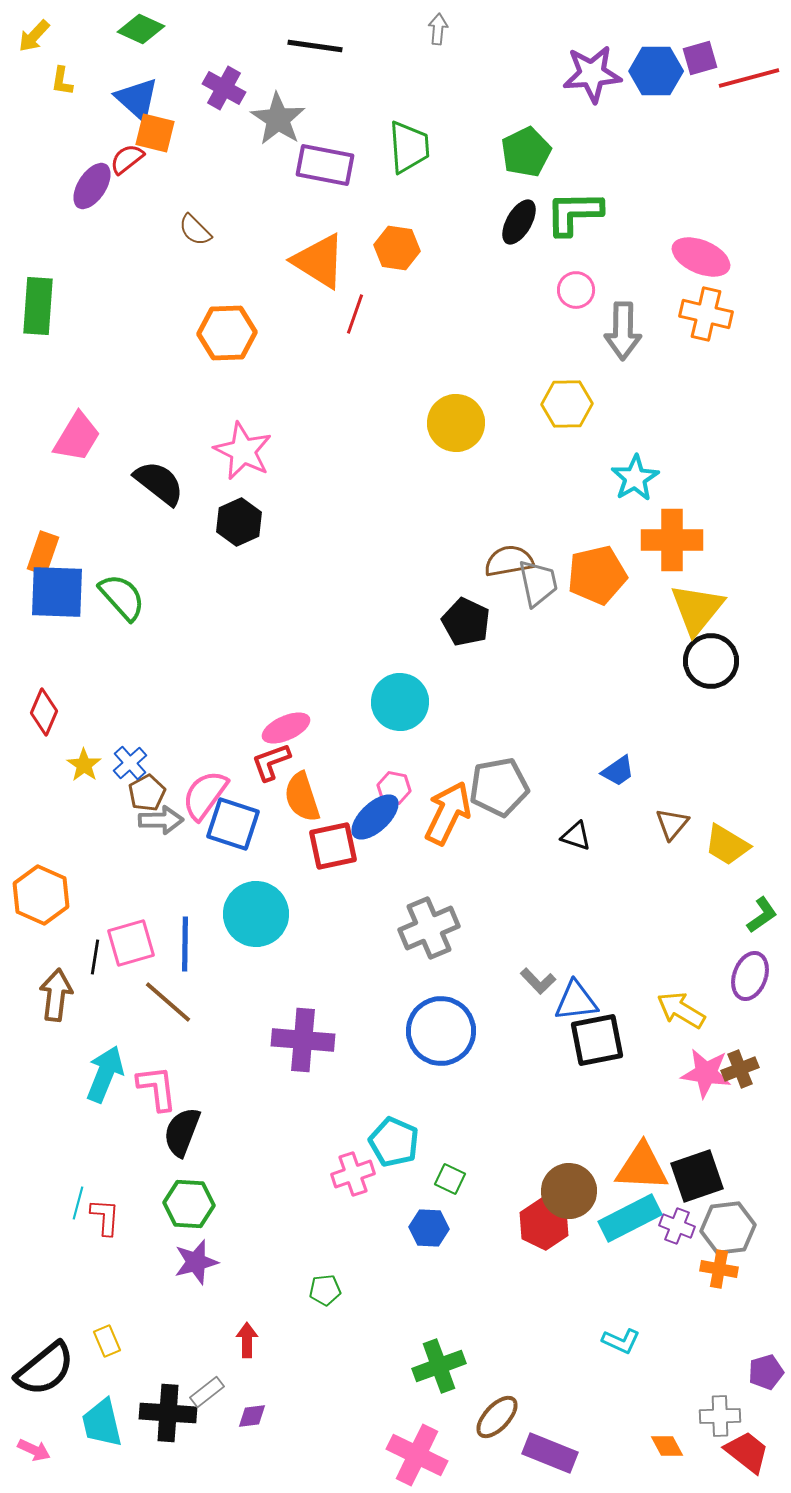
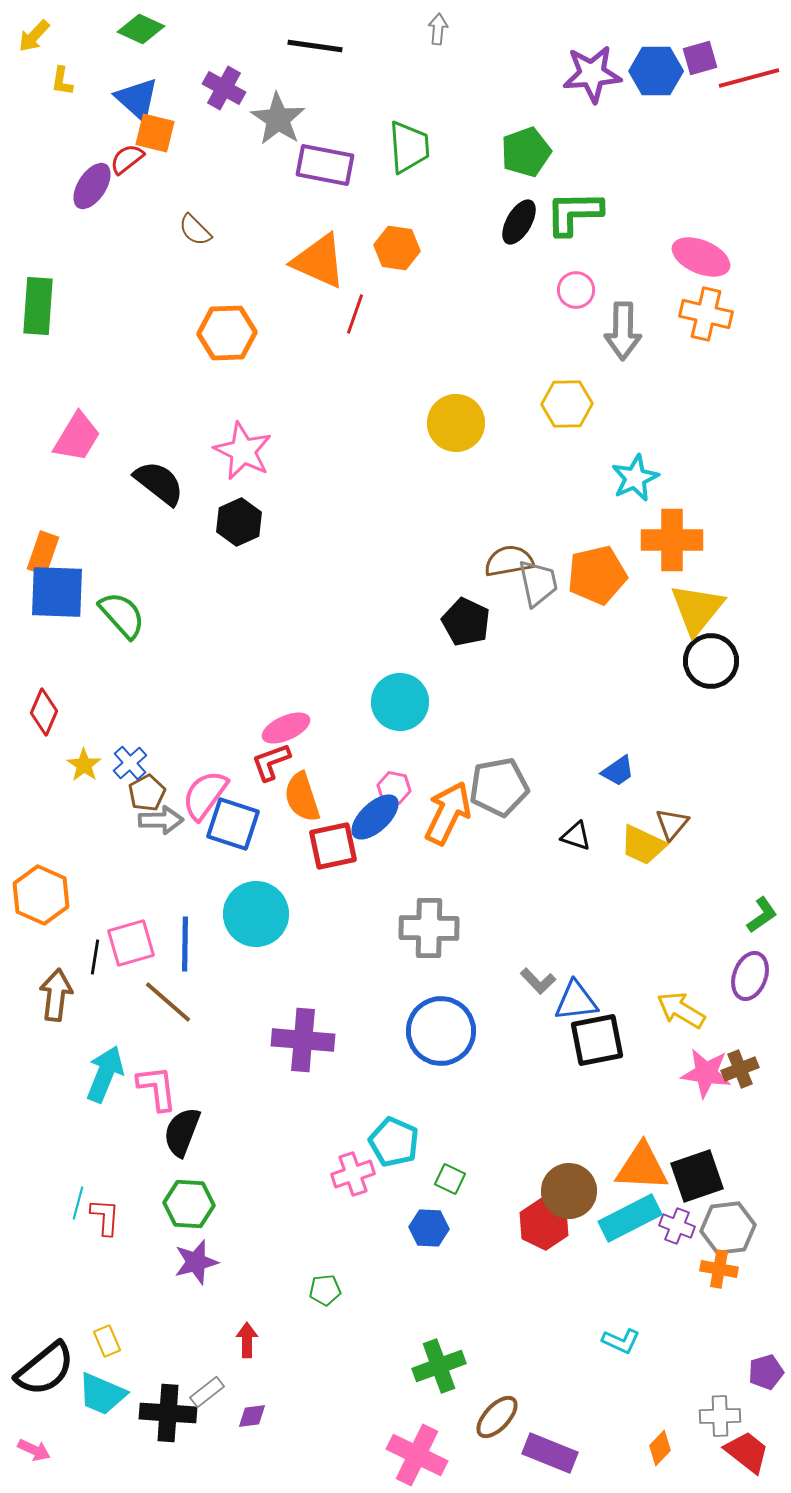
green pentagon at (526, 152): rotated 6 degrees clockwise
orange triangle at (319, 261): rotated 8 degrees counterclockwise
cyan star at (635, 478): rotated 6 degrees clockwise
green semicircle at (122, 597): moved 18 px down
yellow trapezoid at (727, 845): moved 84 px left; rotated 6 degrees counterclockwise
gray cross at (429, 928): rotated 24 degrees clockwise
cyan trapezoid at (102, 1423): moved 29 px up; rotated 54 degrees counterclockwise
orange diamond at (667, 1446): moved 7 px left, 2 px down; rotated 72 degrees clockwise
